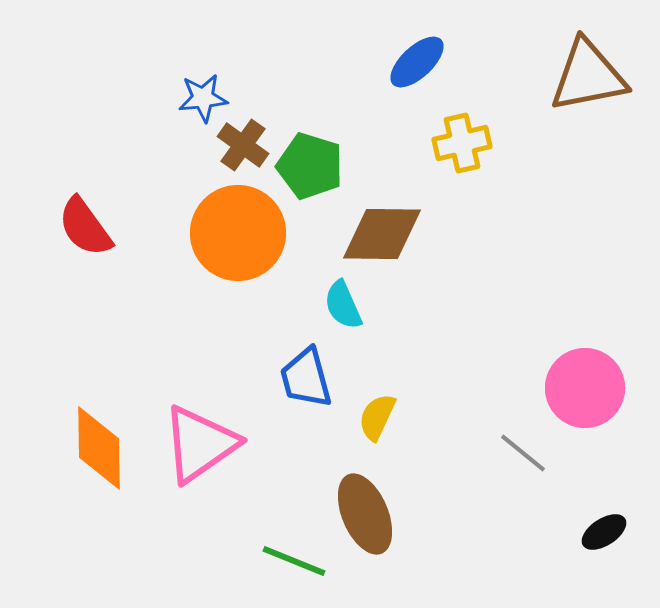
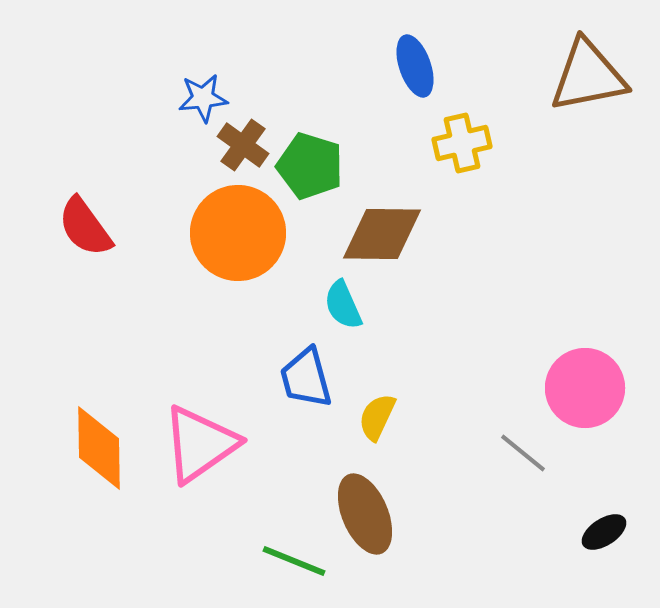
blue ellipse: moved 2 px left, 4 px down; rotated 66 degrees counterclockwise
